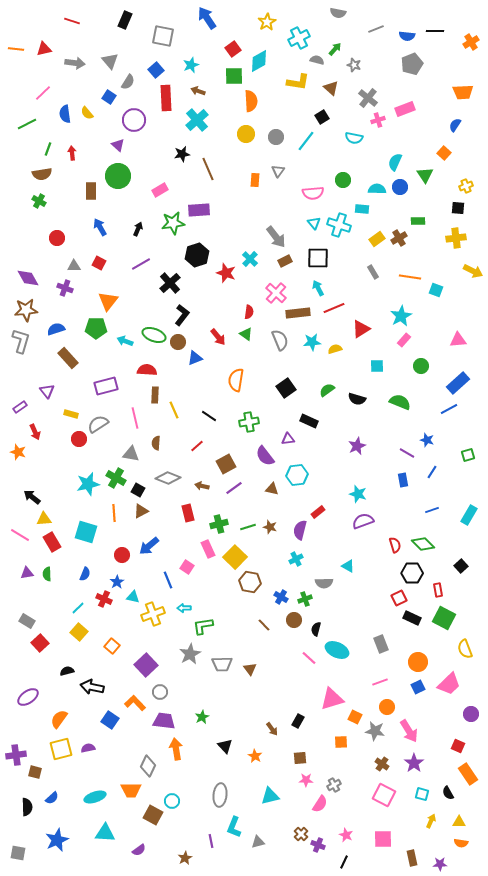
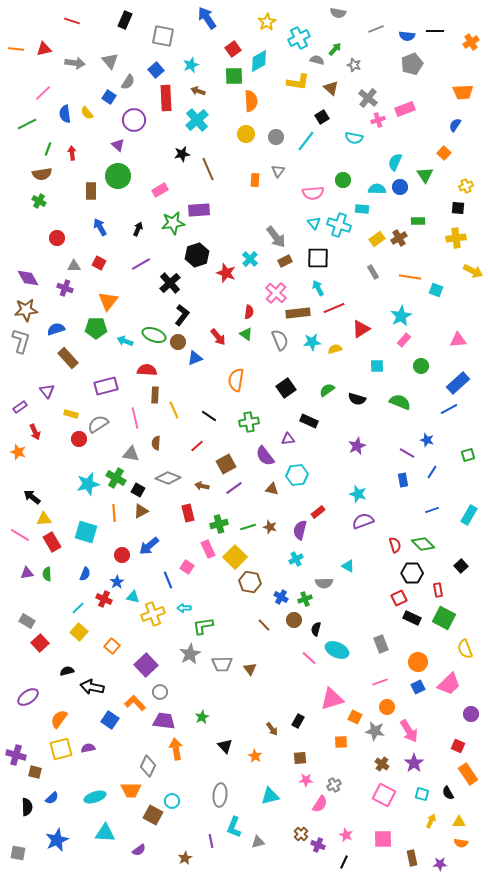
purple cross at (16, 755): rotated 24 degrees clockwise
